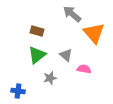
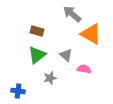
orange triangle: moved 3 px left, 1 px down; rotated 20 degrees counterclockwise
